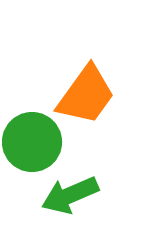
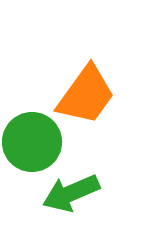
green arrow: moved 1 px right, 2 px up
